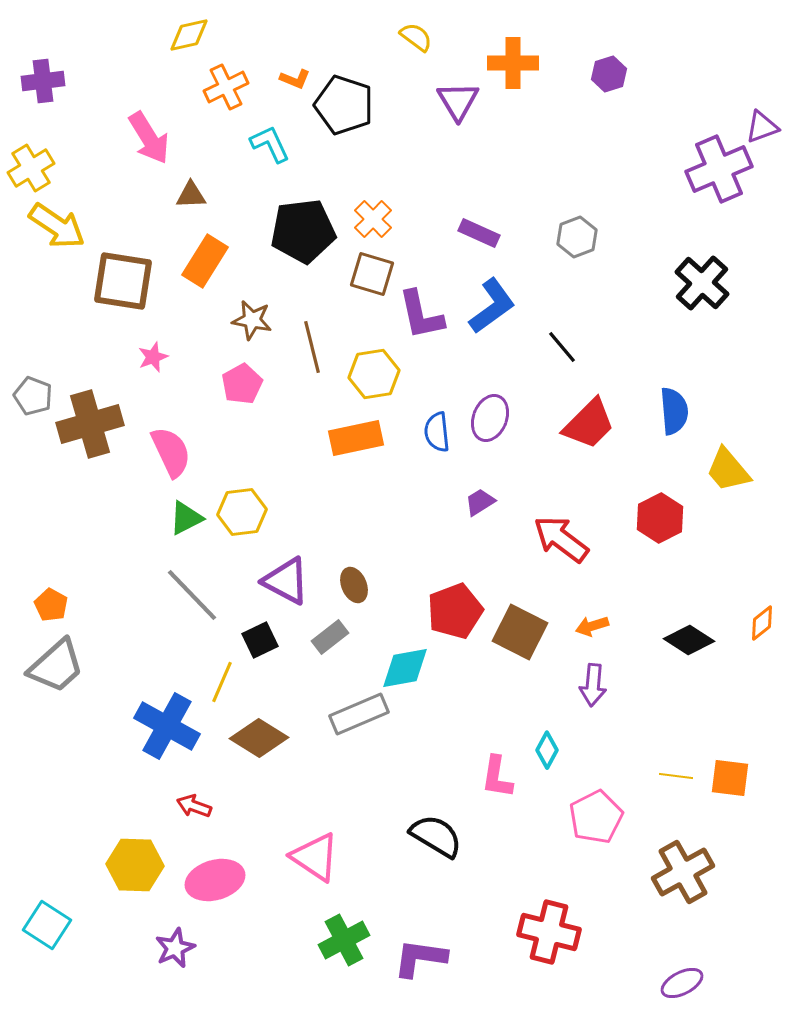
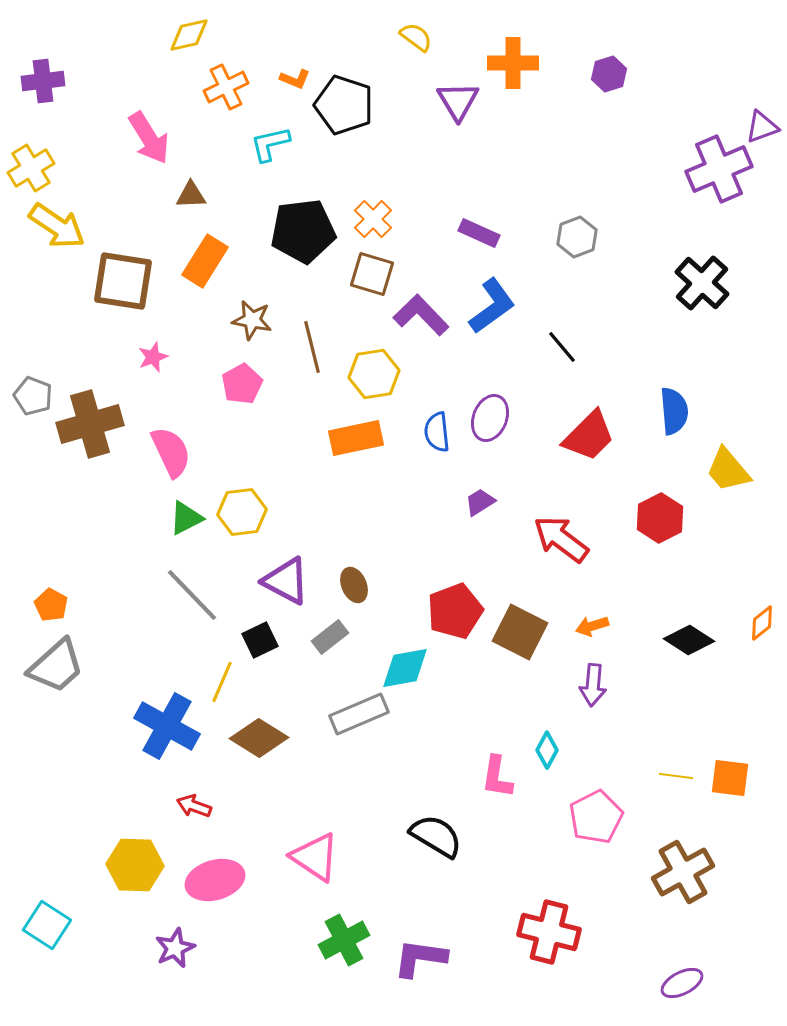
cyan L-shape at (270, 144): rotated 78 degrees counterclockwise
purple L-shape at (421, 315): rotated 148 degrees clockwise
red trapezoid at (589, 424): moved 12 px down
